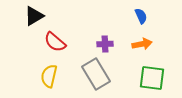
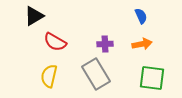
red semicircle: rotated 10 degrees counterclockwise
